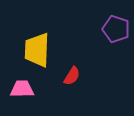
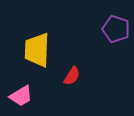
pink trapezoid: moved 1 px left, 7 px down; rotated 150 degrees clockwise
